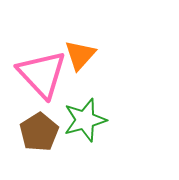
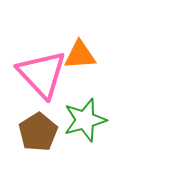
orange triangle: rotated 44 degrees clockwise
brown pentagon: moved 1 px left
